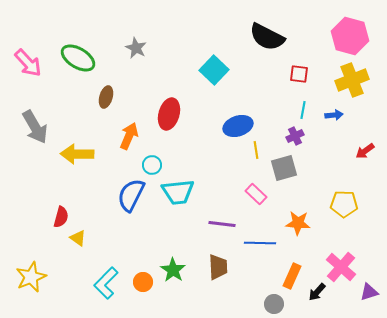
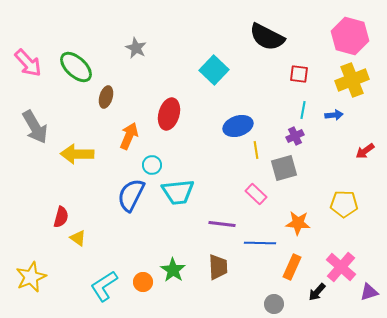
green ellipse: moved 2 px left, 9 px down; rotated 12 degrees clockwise
orange rectangle: moved 9 px up
cyan L-shape: moved 2 px left, 3 px down; rotated 12 degrees clockwise
